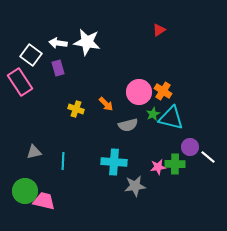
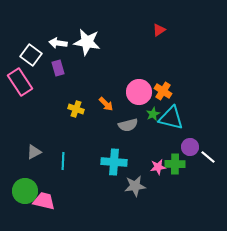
gray triangle: rotated 14 degrees counterclockwise
